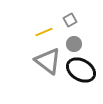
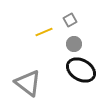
gray triangle: moved 20 px left, 22 px down
